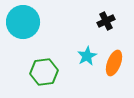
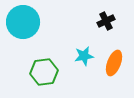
cyan star: moved 3 px left; rotated 18 degrees clockwise
